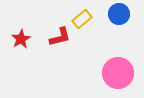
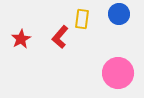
yellow rectangle: rotated 42 degrees counterclockwise
red L-shape: rotated 145 degrees clockwise
